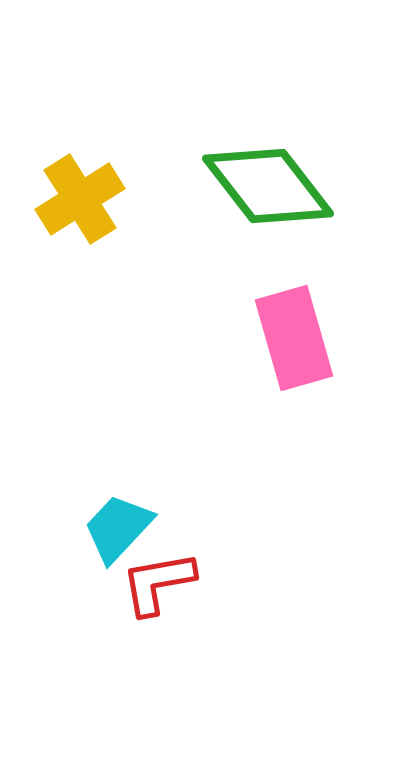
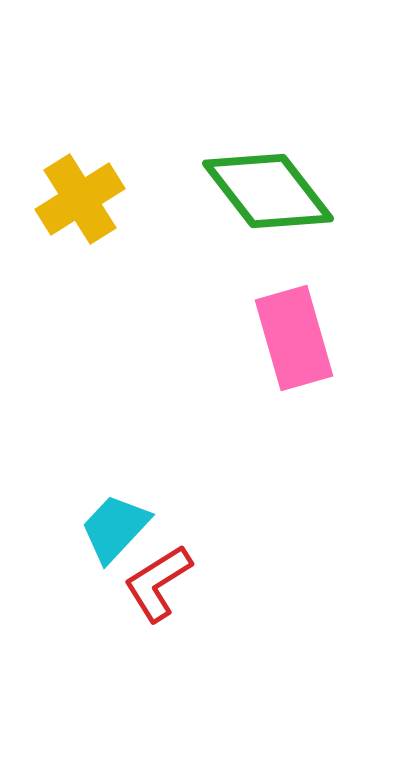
green diamond: moved 5 px down
cyan trapezoid: moved 3 px left
red L-shape: rotated 22 degrees counterclockwise
